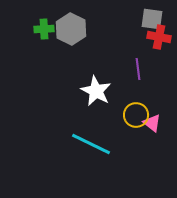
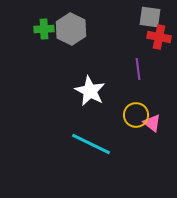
gray square: moved 2 px left, 2 px up
white star: moved 6 px left
